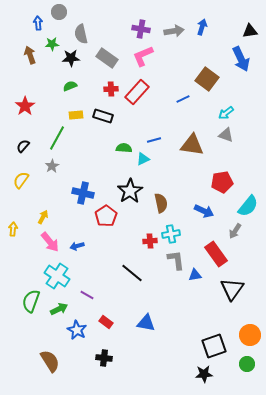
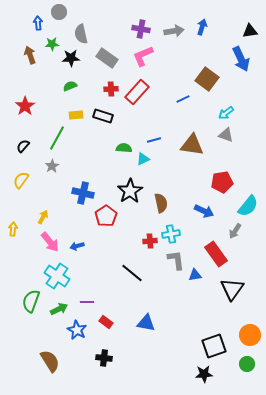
purple line at (87, 295): moved 7 px down; rotated 32 degrees counterclockwise
